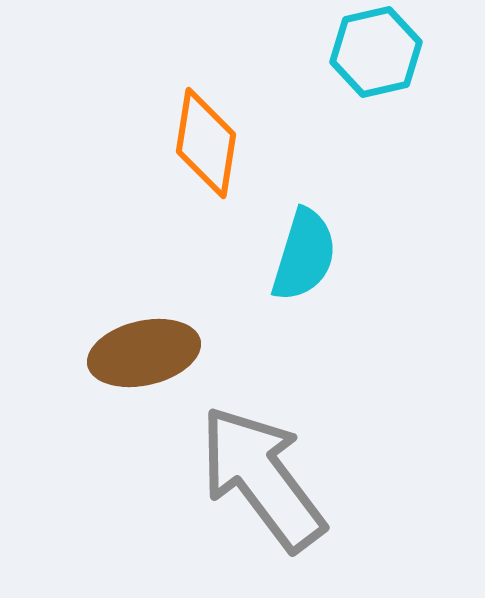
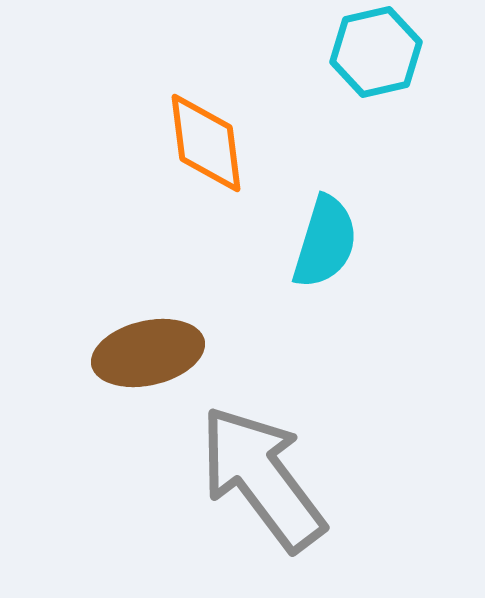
orange diamond: rotated 16 degrees counterclockwise
cyan semicircle: moved 21 px right, 13 px up
brown ellipse: moved 4 px right
